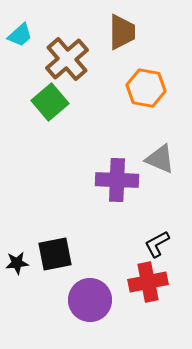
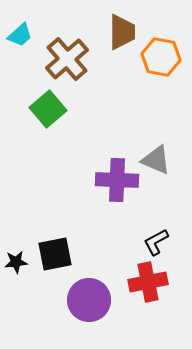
orange hexagon: moved 15 px right, 31 px up
green square: moved 2 px left, 7 px down
gray triangle: moved 4 px left, 1 px down
black L-shape: moved 1 px left, 2 px up
black star: moved 1 px left, 1 px up
purple circle: moved 1 px left
